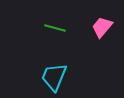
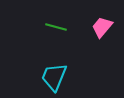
green line: moved 1 px right, 1 px up
